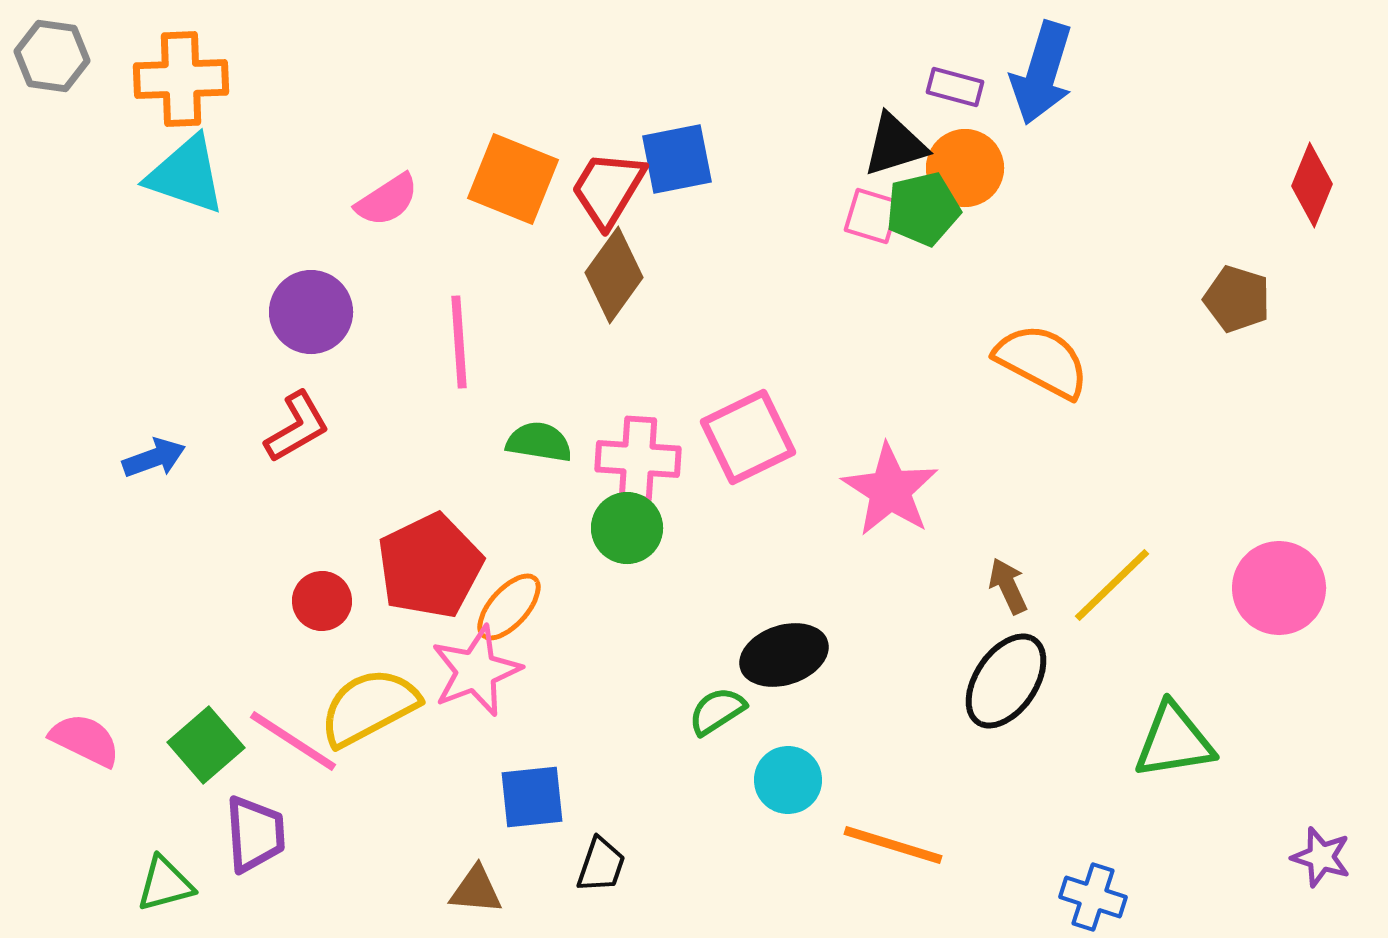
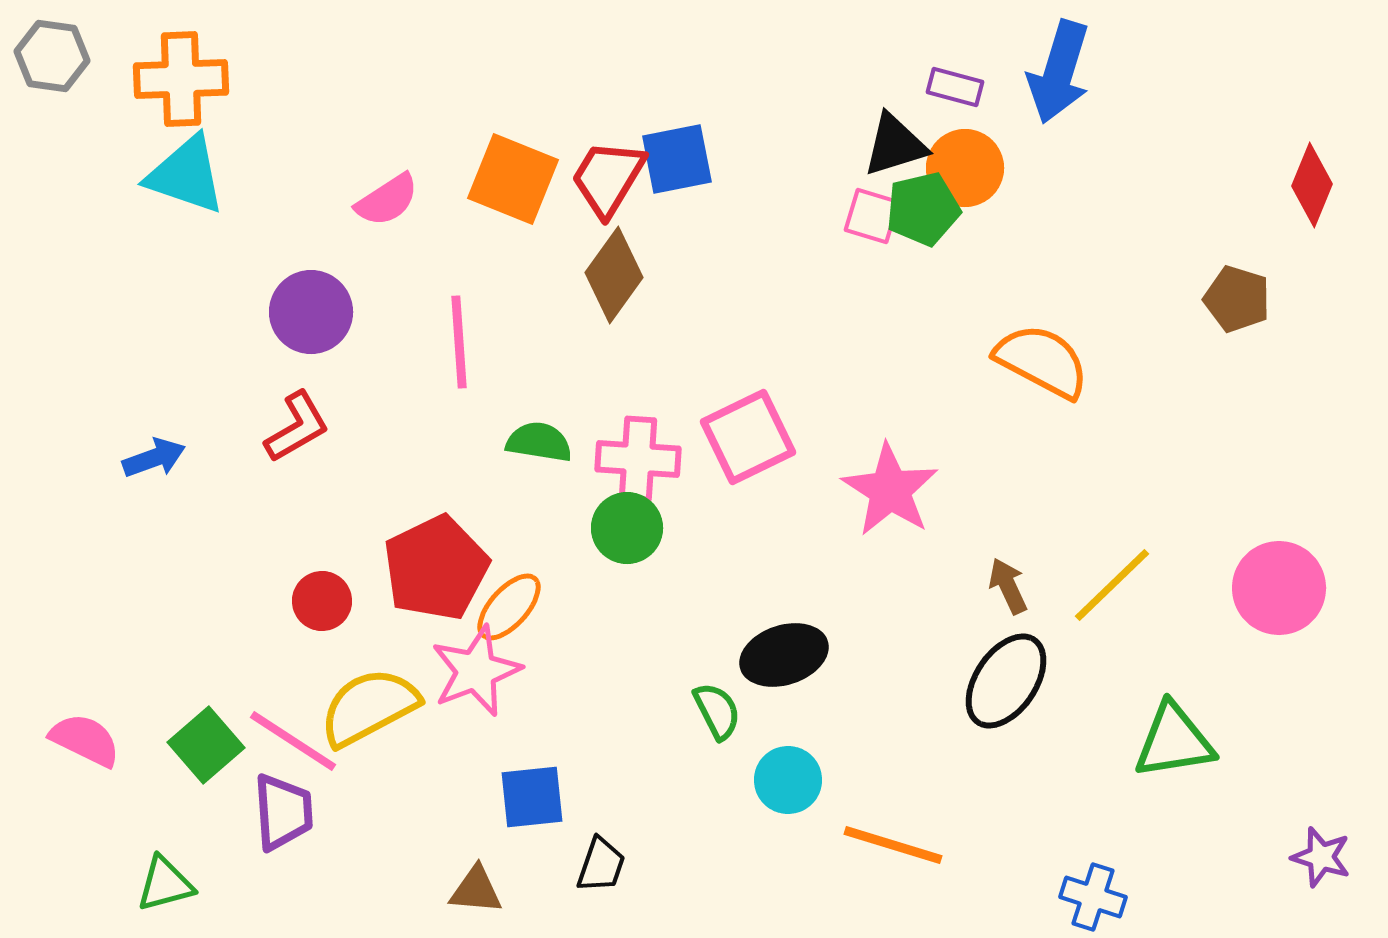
blue arrow at (1042, 73): moved 17 px right, 1 px up
red trapezoid at (608, 189): moved 11 px up
red pentagon at (430, 566): moved 6 px right, 2 px down
green semicircle at (717, 711): rotated 96 degrees clockwise
purple trapezoid at (255, 834): moved 28 px right, 22 px up
